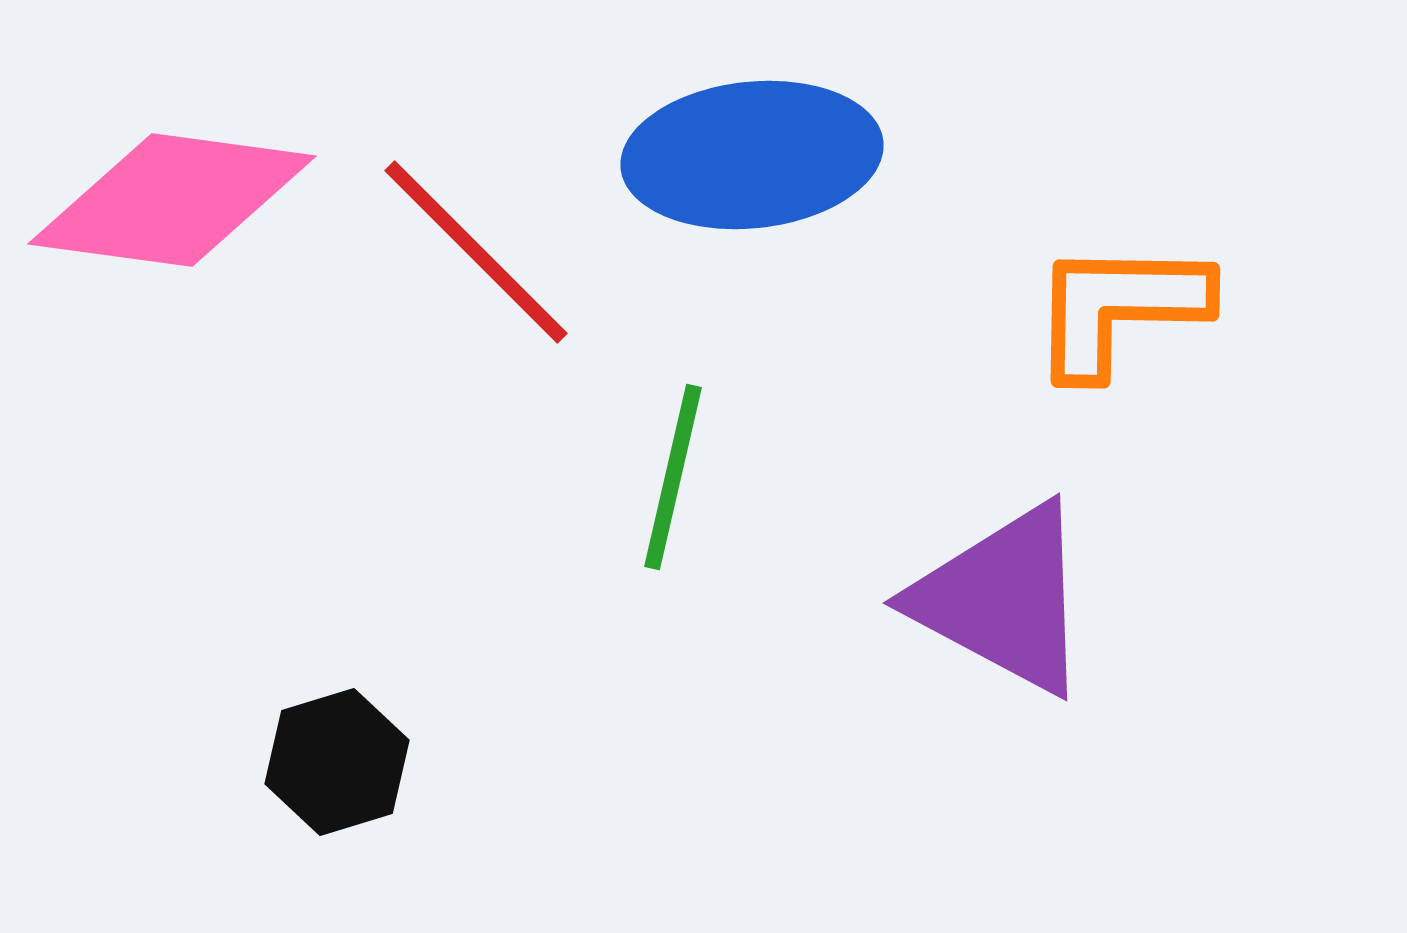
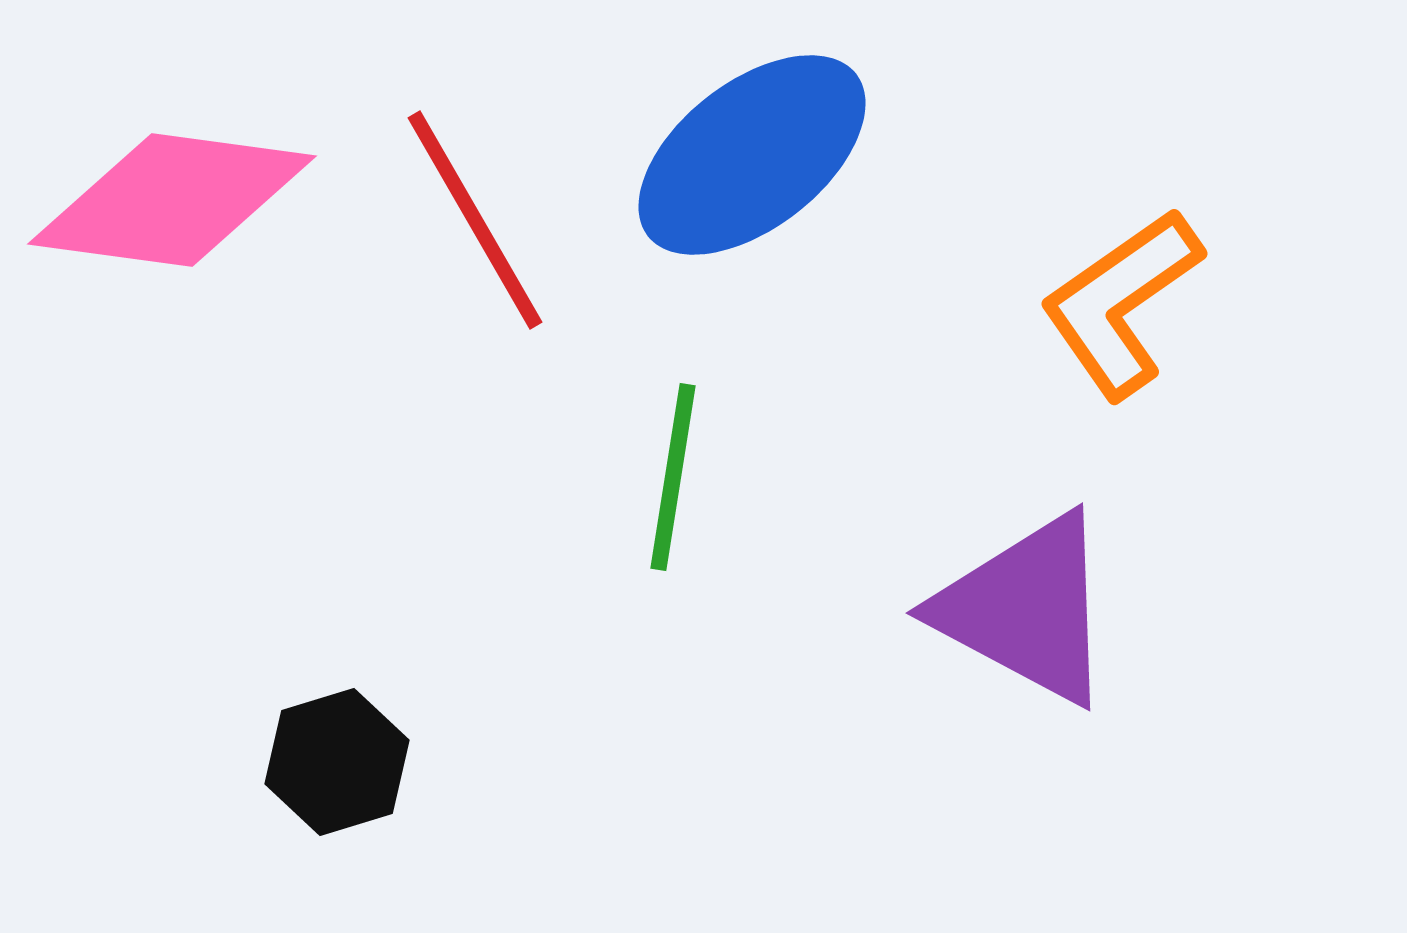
blue ellipse: rotated 32 degrees counterclockwise
red line: moved 1 px left, 32 px up; rotated 15 degrees clockwise
orange L-shape: moved 2 px right, 5 px up; rotated 36 degrees counterclockwise
green line: rotated 4 degrees counterclockwise
purple triangle: moved 23 px right, 10 px down
